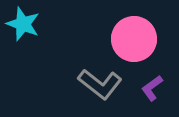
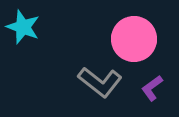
cyan star: moved 3 px down
gray L-shape: moved 2 px up
